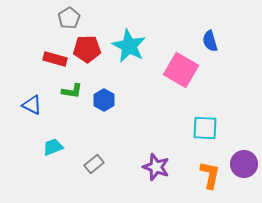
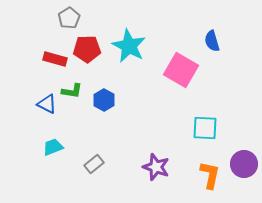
blue semicircle: moved 2 px right
blue triangle: moved 15 px right, 1 px up
